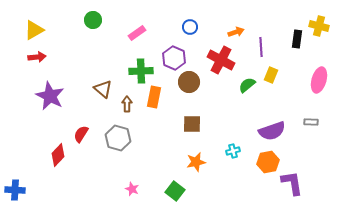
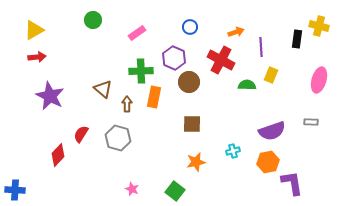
green semicircle: rotated 42 degrees clockwise
